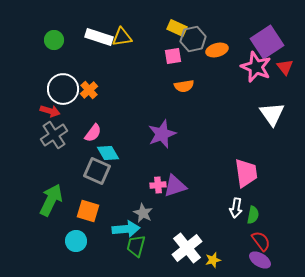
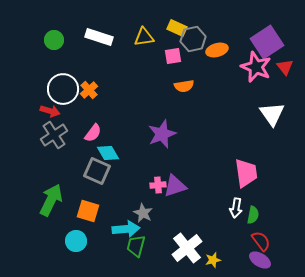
yellow triangle: moved 22 px right
